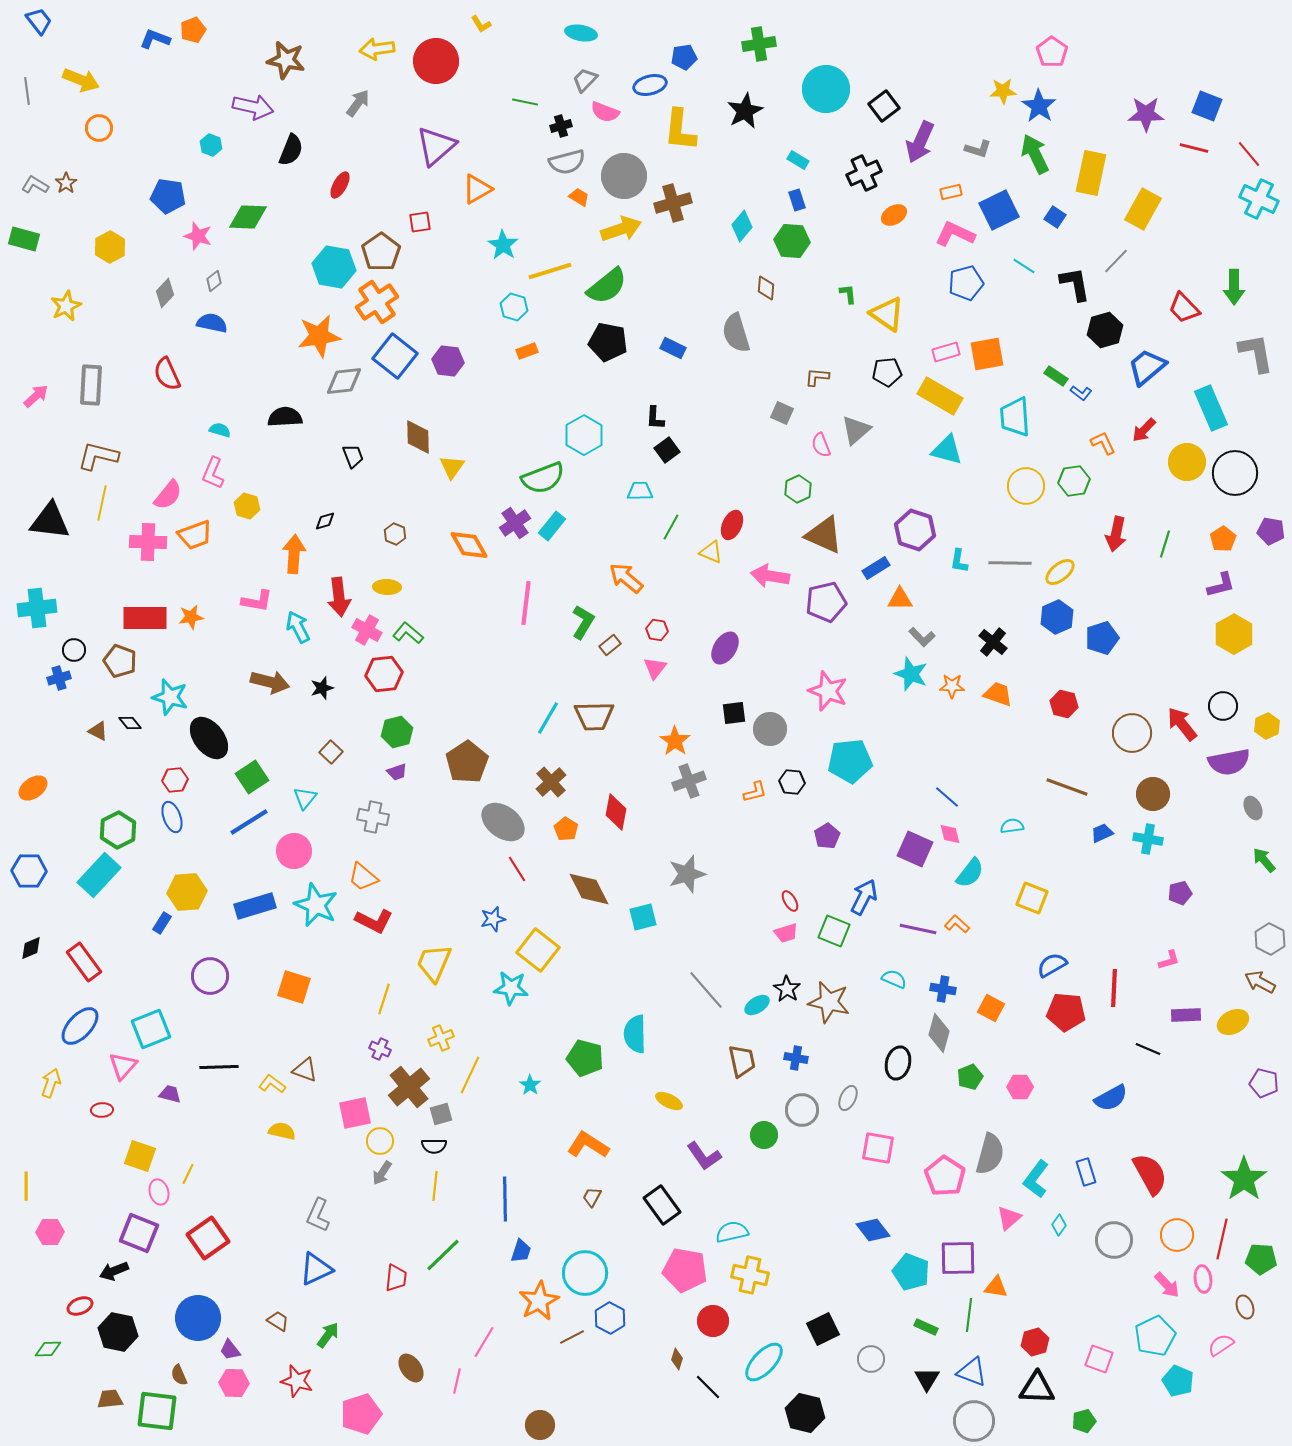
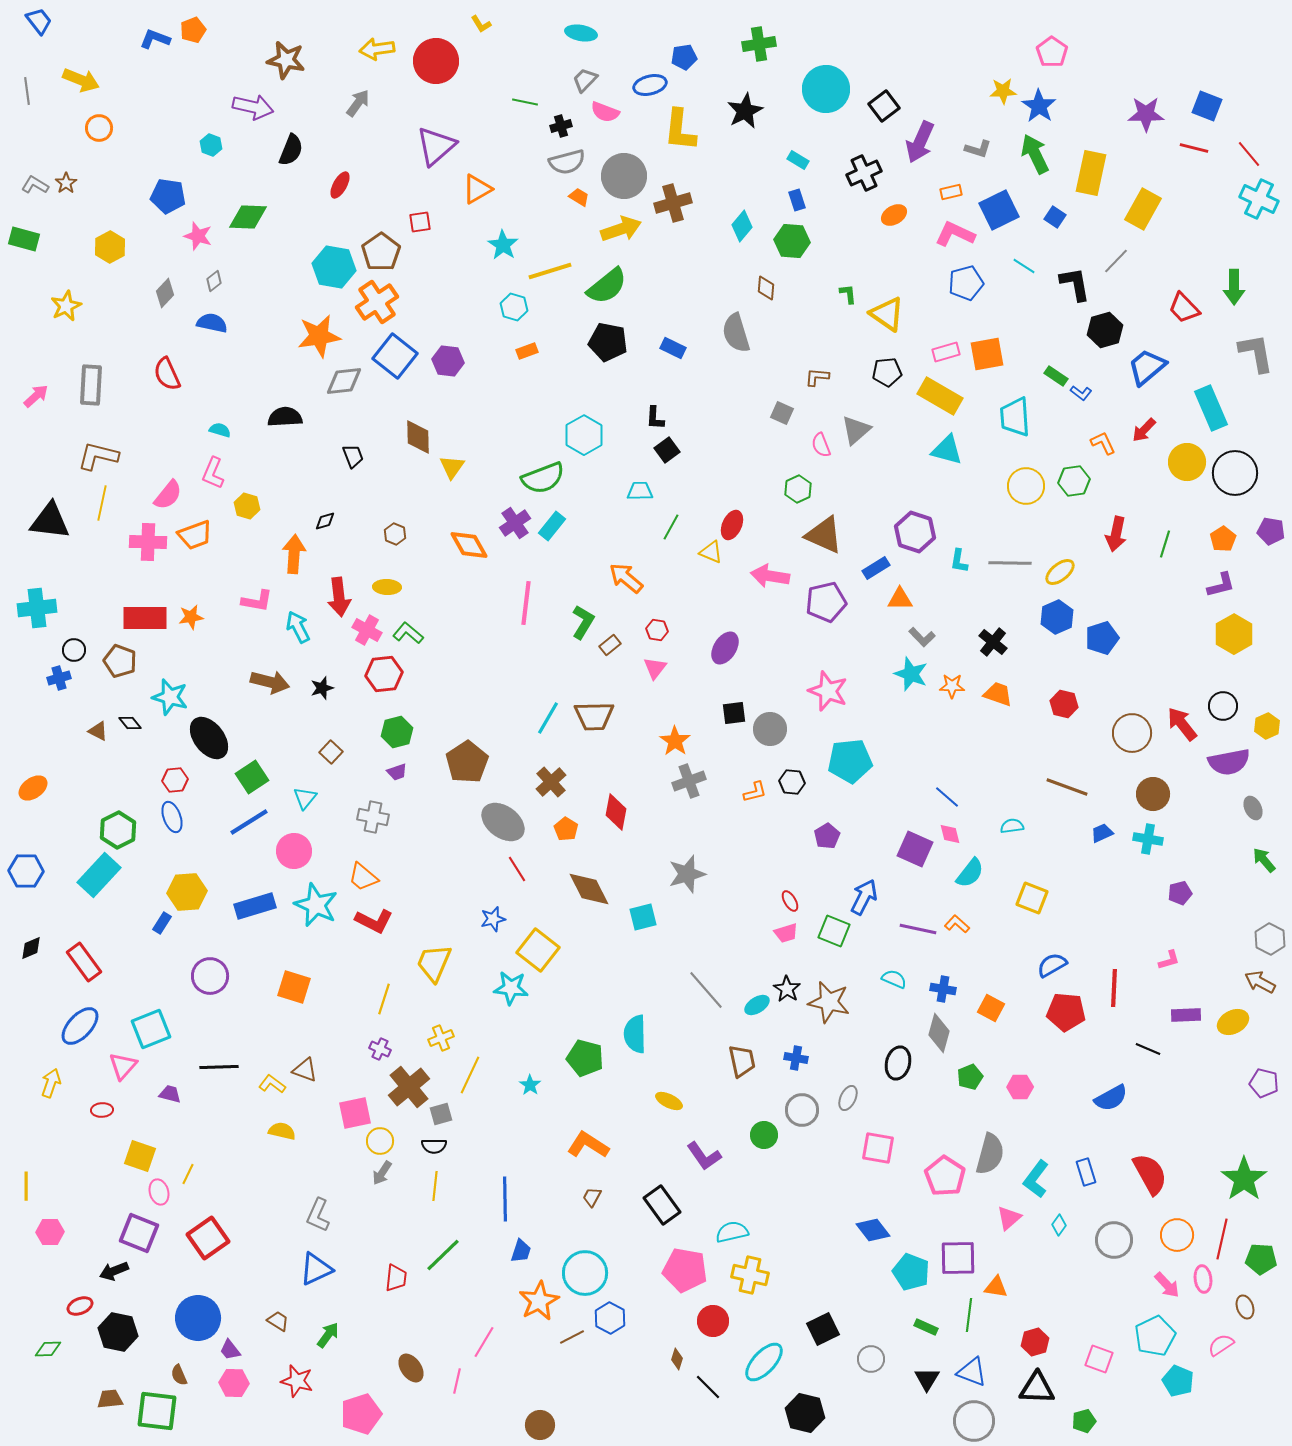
purple hexagon at (915, 530): moved 2 px down
blue hexagon at (29, 871): moved 3 px left
